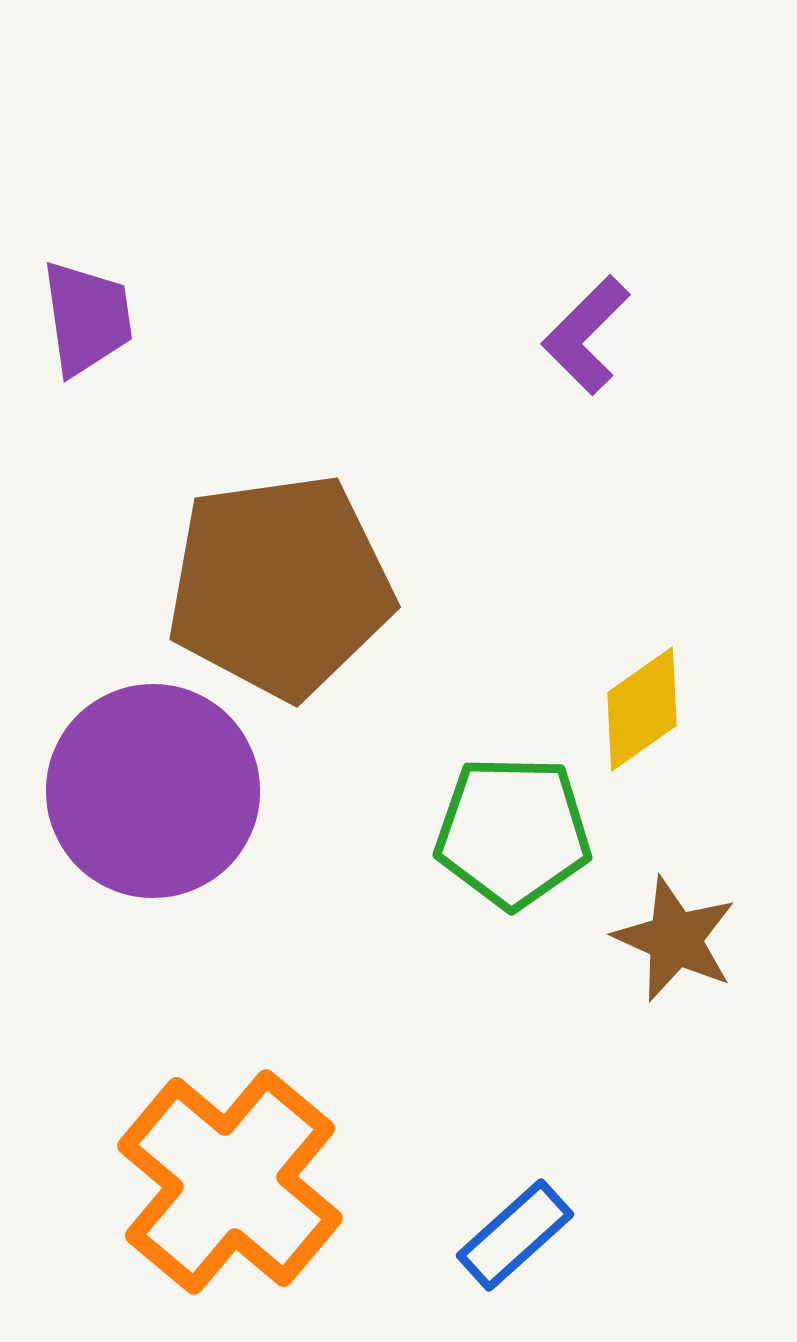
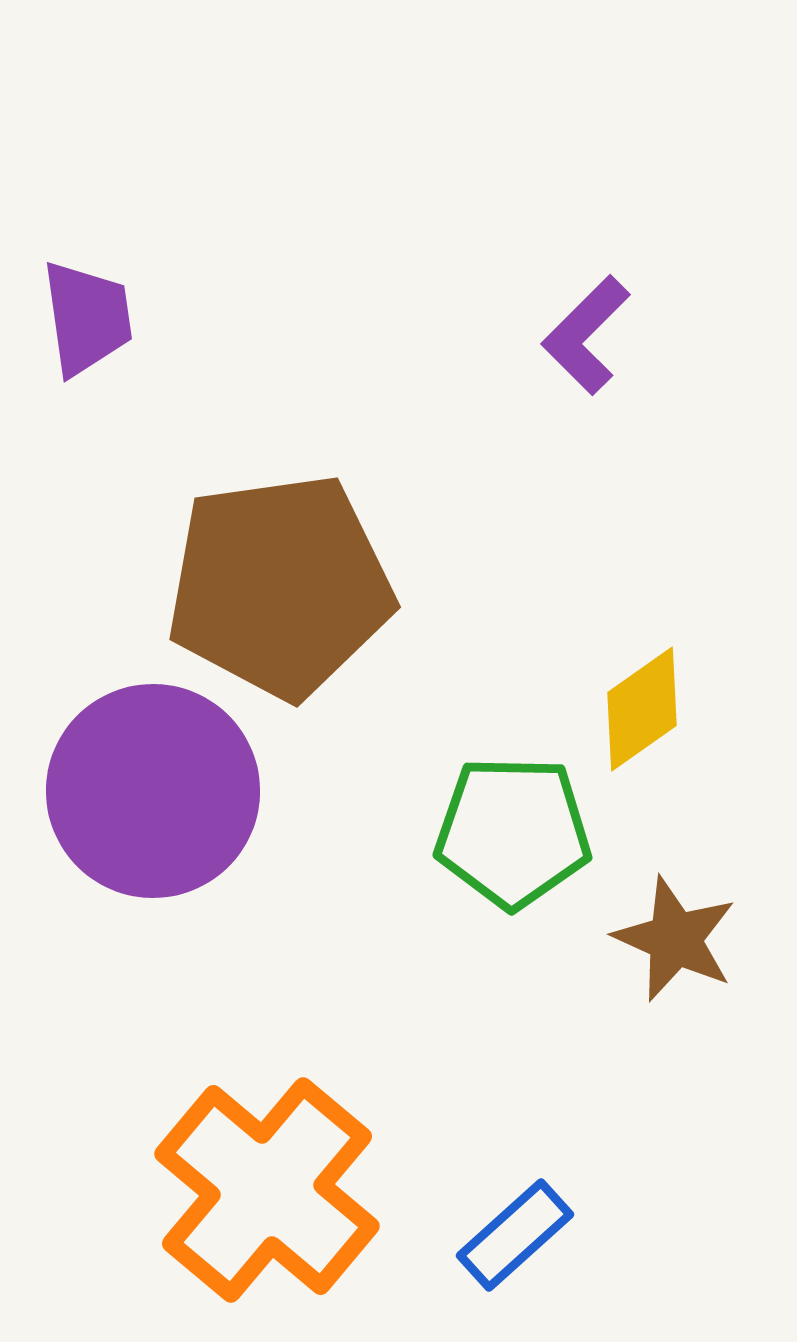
orange cross: moved 37 px right, 8 px down
